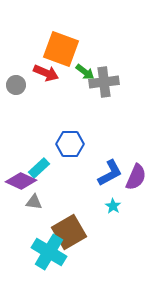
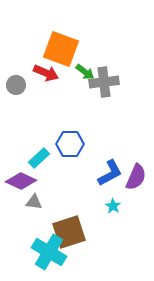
cyan rectangle: moved 10 px up
brown square: rotated 12 degrees clockwise
